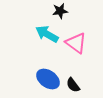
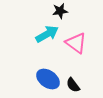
cyan arrow: rotated 120 degrees clockwise
